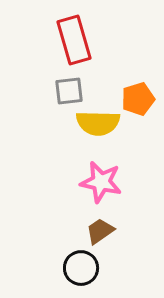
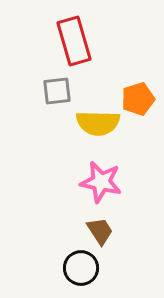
red rectangle: moved 1 px down
gray square: moved 12 px left
brown trapezoid: rotated 92 degrees clockwise
